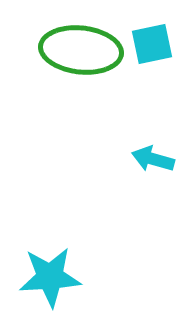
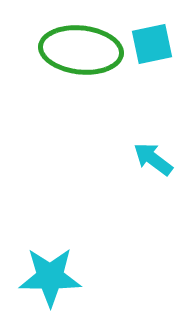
cyan arrow: rotated 21 degrees clockwise
cyan star: rotated 4 degrees clockwise
